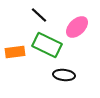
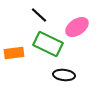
pink ellipse: rotated 10 degrees clockwise
green rectangle: moved 1 px right, 1 px up
orange rectangle: moved 1 px left, 1 px down
